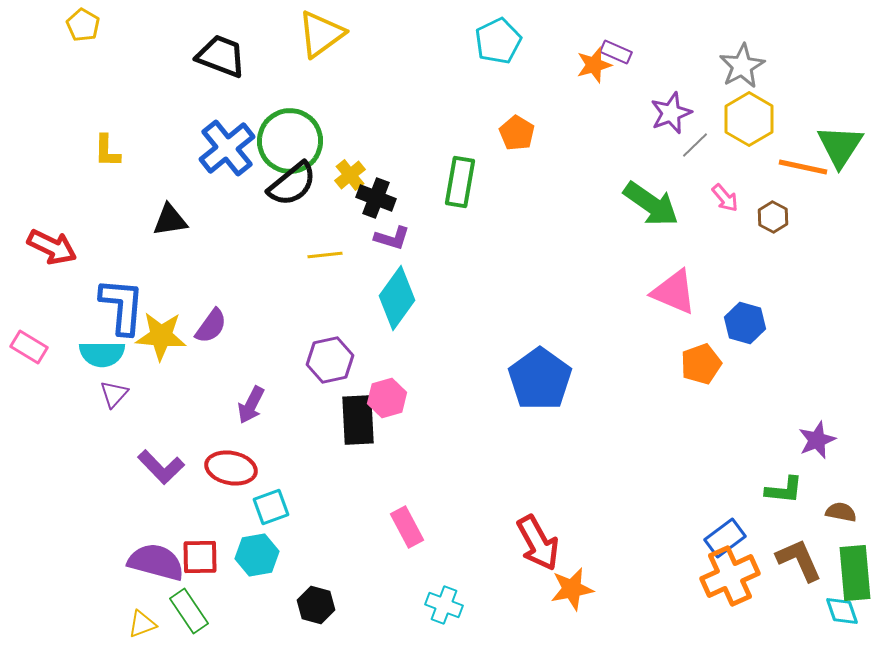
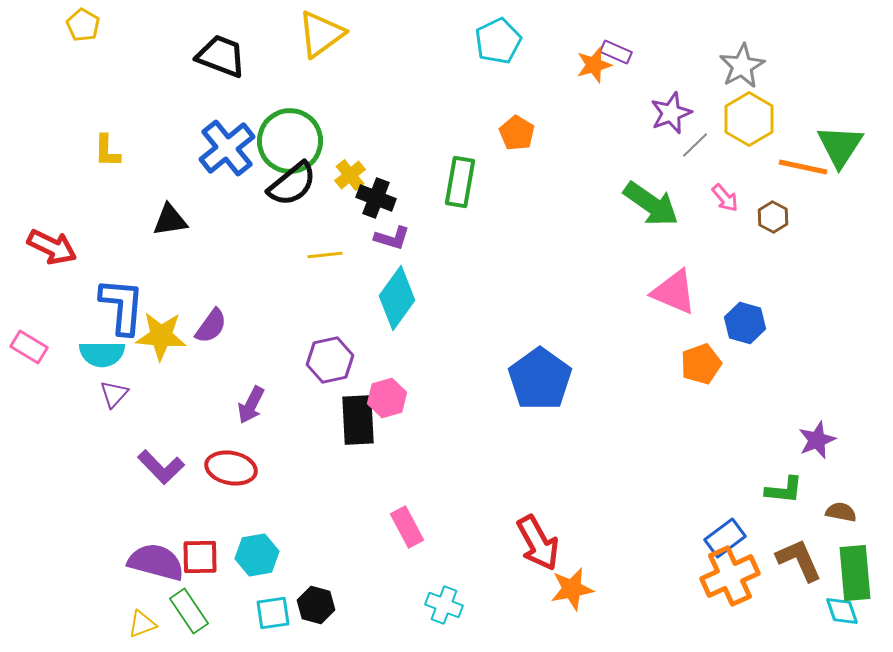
cyan square at (271, 507): moved 2 px right, 106 px down; rotated 12 degrees clockwise
